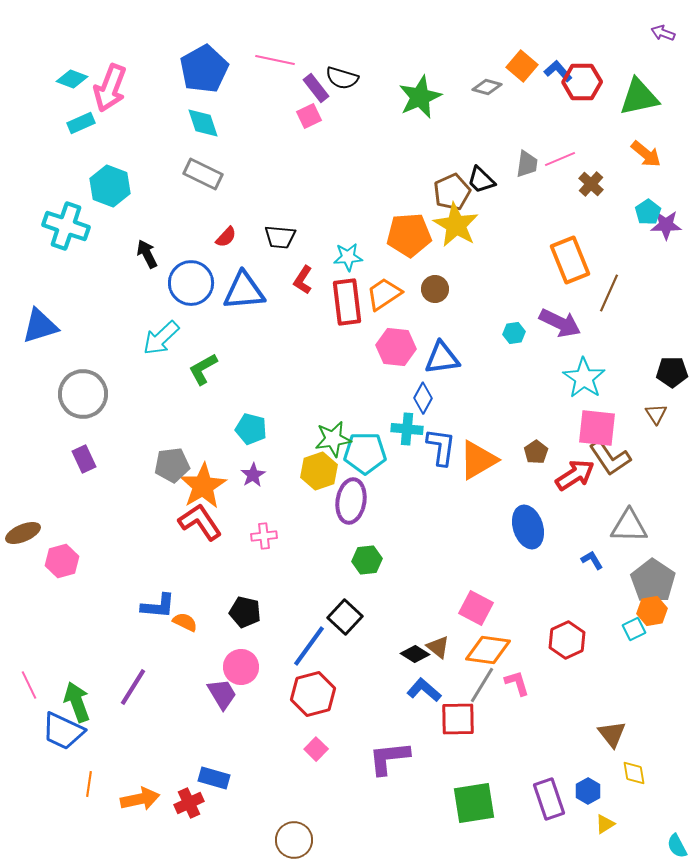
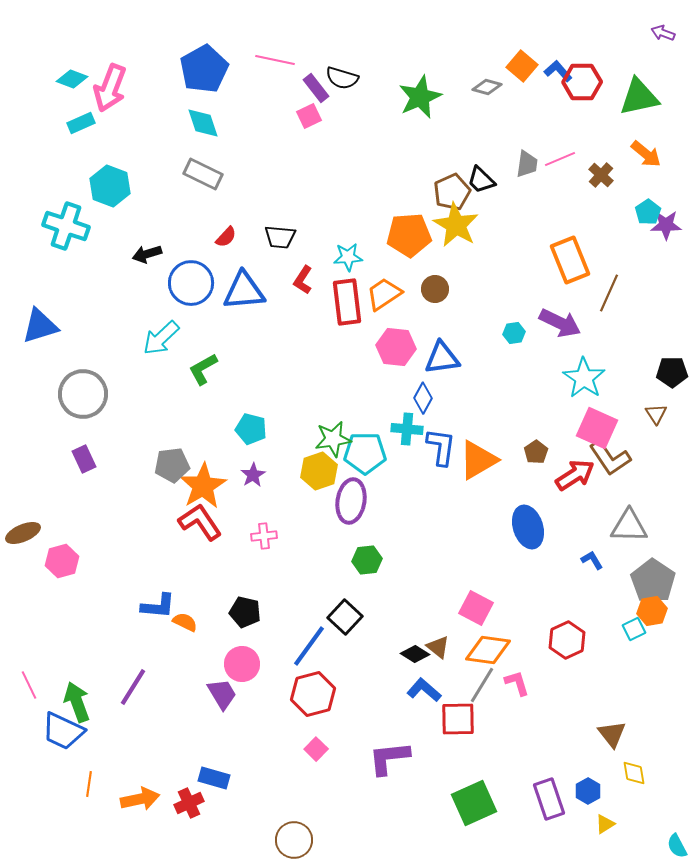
brown cross at (591, 184): moved 10 px right, 9 px up
black arrow at (147, 254): rotated 80 degrees counterclockwise
pink square at (597, 428): rotated 18 degrees clockwise
pink circle at (241, 667): moved 1 px right, 3 px up
green square at (474, 803): rotated 15 degrees counterclockwise
